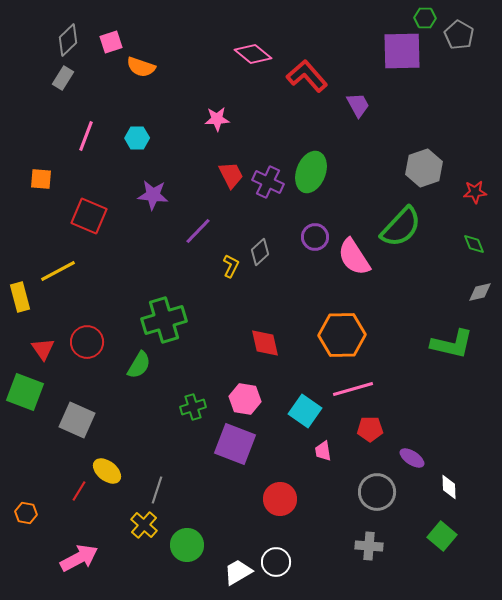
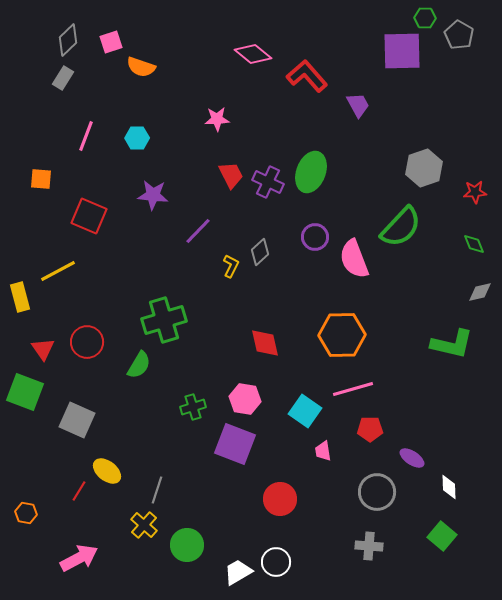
pink semicircle at (354, 257): moved 2 px down; rotated 12 degrees clockwise
